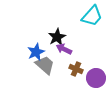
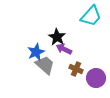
cyan trapezoid: moved 1 px left
black star: rotated 12 degrees counterclockwise
